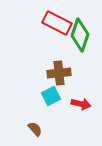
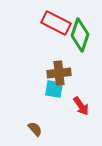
red rectangle: moved 1 px left
cyan square: moved 3 px right, 7 px up; rotated 36 degrees clockwise
red arrow: moved 2 px down; rotated 42 degrees clockwise
